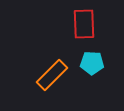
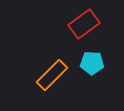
red rectangle: rotated 56 degrees clockwise
